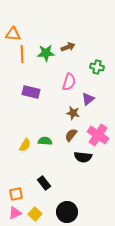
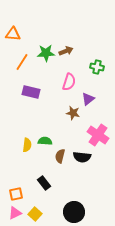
brown arrow: moved 2 px left, 4 px down
orange line: moved 8 px down; rotated 36 degrees clockwise
brown semicircle: moved 11 px left, 21 px down; rotated 24 degrees counterclockwise
yellow semicircle: moved 2 px right; rotated 24 degrees counterclockwise
black semicircle: moved 1 px left
black circle: moved 7 px right
